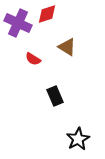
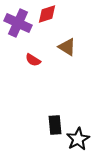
red semicircle: moved 1 px down
black rectangle: moved 29 px down; rotated 18 degrees clockwise
